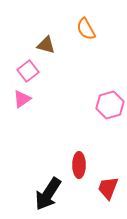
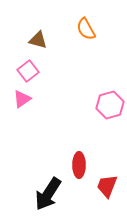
brown triangle: moved 8 px left, 5 px up
red trapezoid: moved 1 px left, 2 px up
